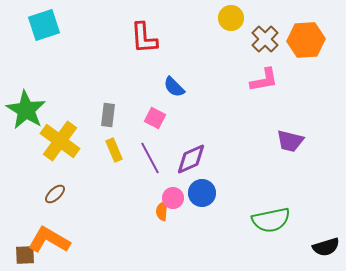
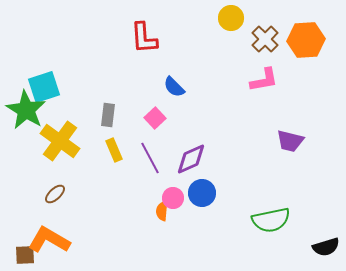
cyan square: moved 62 px down
pink square: rotated 20 degrees clockwise
